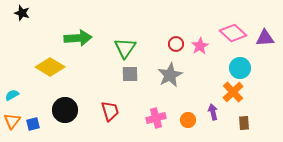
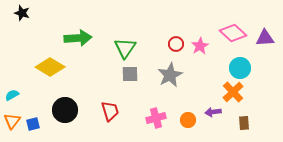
purple arrow: rotated 84 degrees counterclockwise
